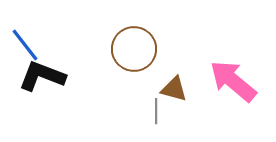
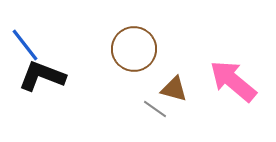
gray line: moved 1 px left, 2 px up; rotated 55 degrees counterclockwise
